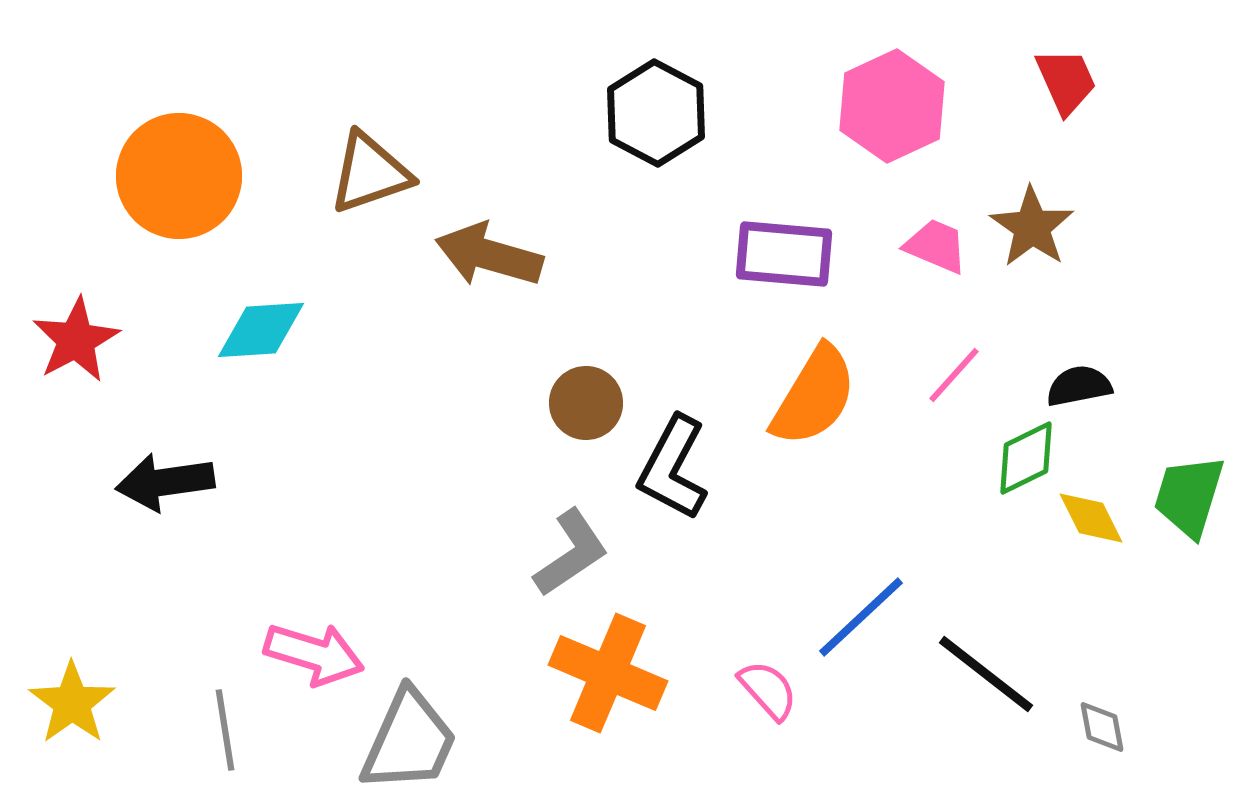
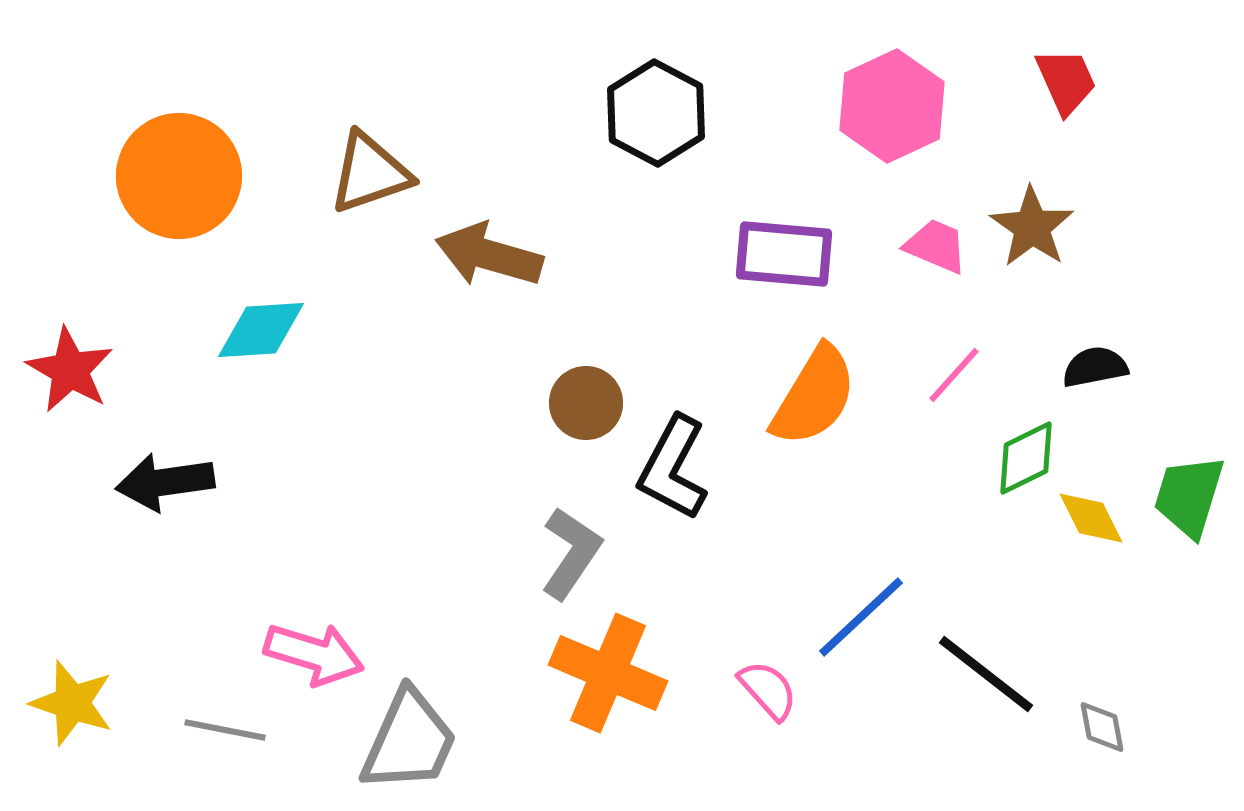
red star: moved 6 px left, 30 px down; rotated 14 degrees counterclockwise
black semicircle: moved 16 px right, 19 px up
gray L-shape: rotated 22 degrees counterclockwise
yellow star: rotated 18 degrees counterclockwise
gray line: rotated 70 degrees counterclockwise
